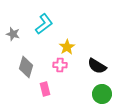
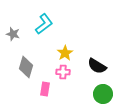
yellow star: moved 2 px left, 6 px down
pink cross: moved 3 px right, 7 px down
pink rectangle: rotated 24 degrees clockwise
green circle: moved 1 px right
